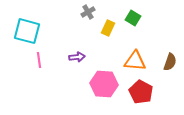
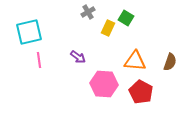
green square: moved 7 px left
cyan square: moved 2 px right, 1 px down; rotated 28 degrees counterclockwise
purple arrow: moved 1 px right; rotated 42 degrees clockwise
